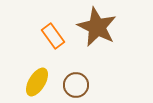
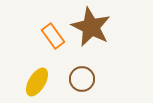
brown star: moved 6 px left
brown circle: moved 6 px right, 6 px up
